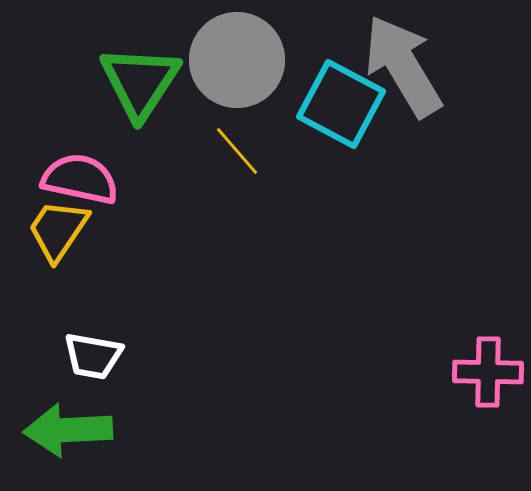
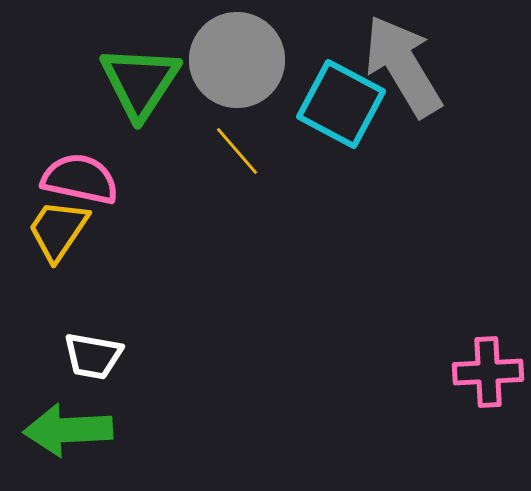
pink cross: rotated 4 degrees counterclockwise
